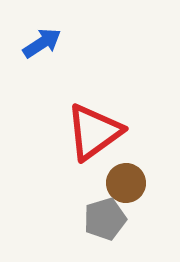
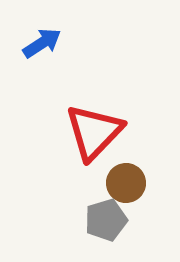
red triangle: rotated 10 degrees counterclockwise
gray pentagon: moved 1 px right, 1 px down
